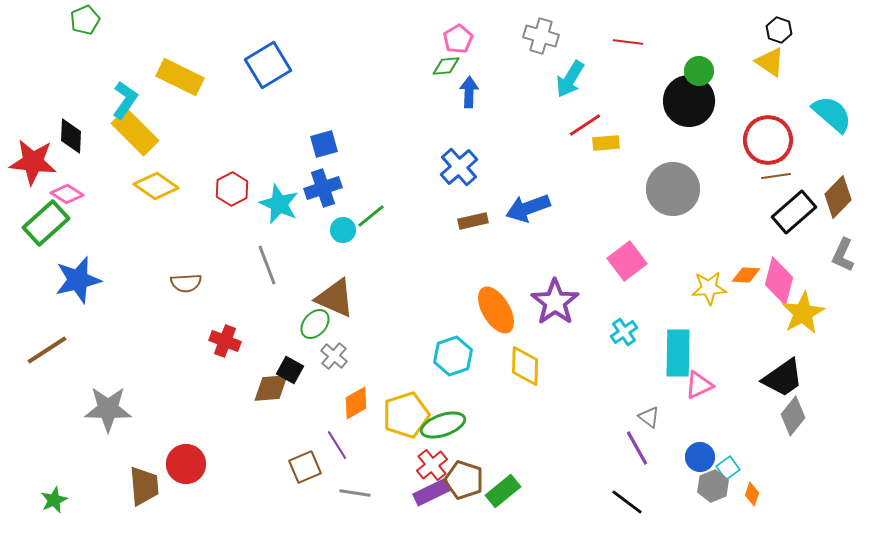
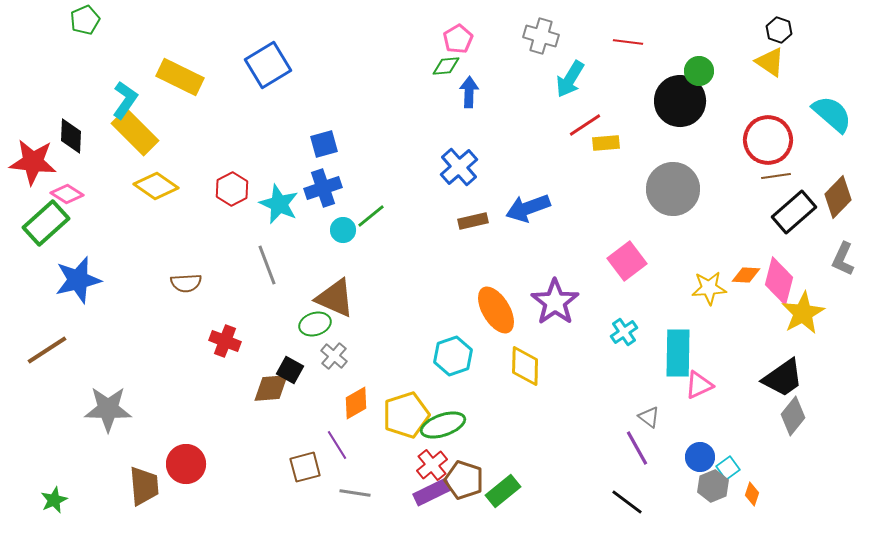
black circle at (689, 101): moved 9 px left
gray L-shape at (843, 255): moved 4 px down
green ellipse at (315, 324): rotated 32 degrees clockwise
brown square at (305, 467): rotated 8 degrees clockwise
